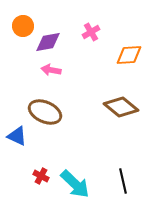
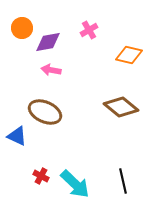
orange circle: moved 1 px left, 2 px down
pink cross: moved 2 px left, 2 px up
orange diamond: rotated 16 degrees clockwise
